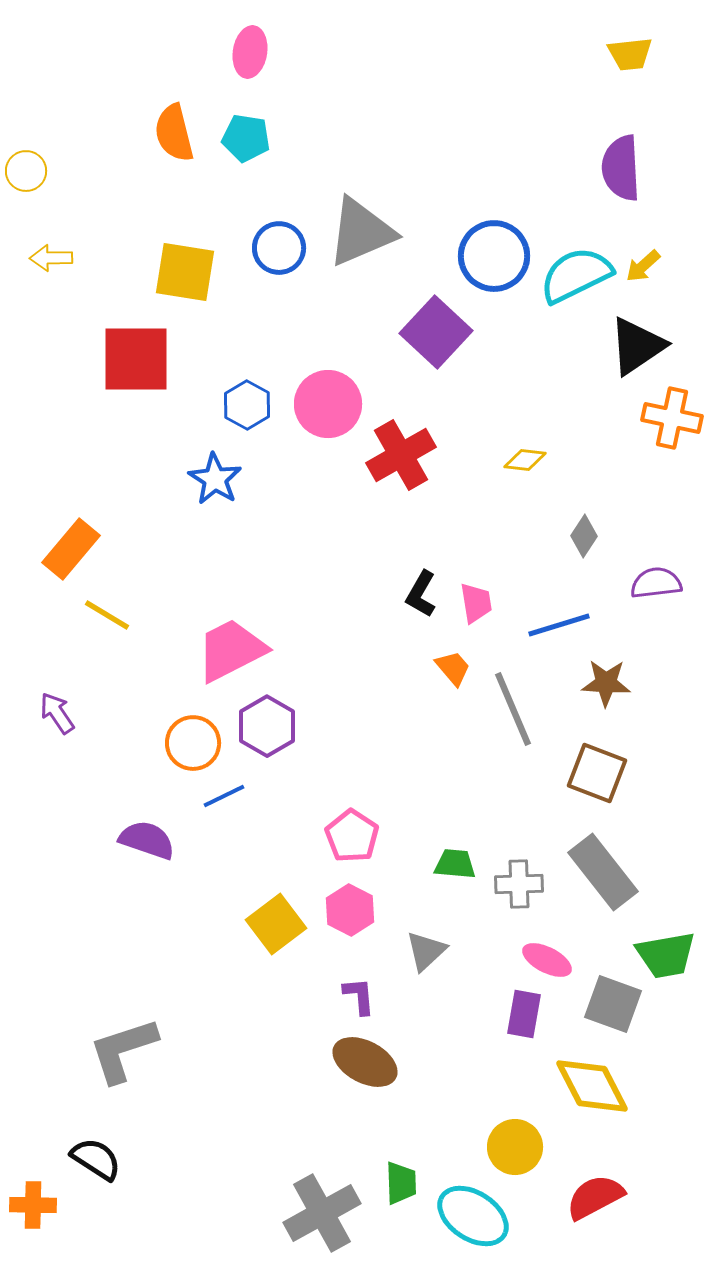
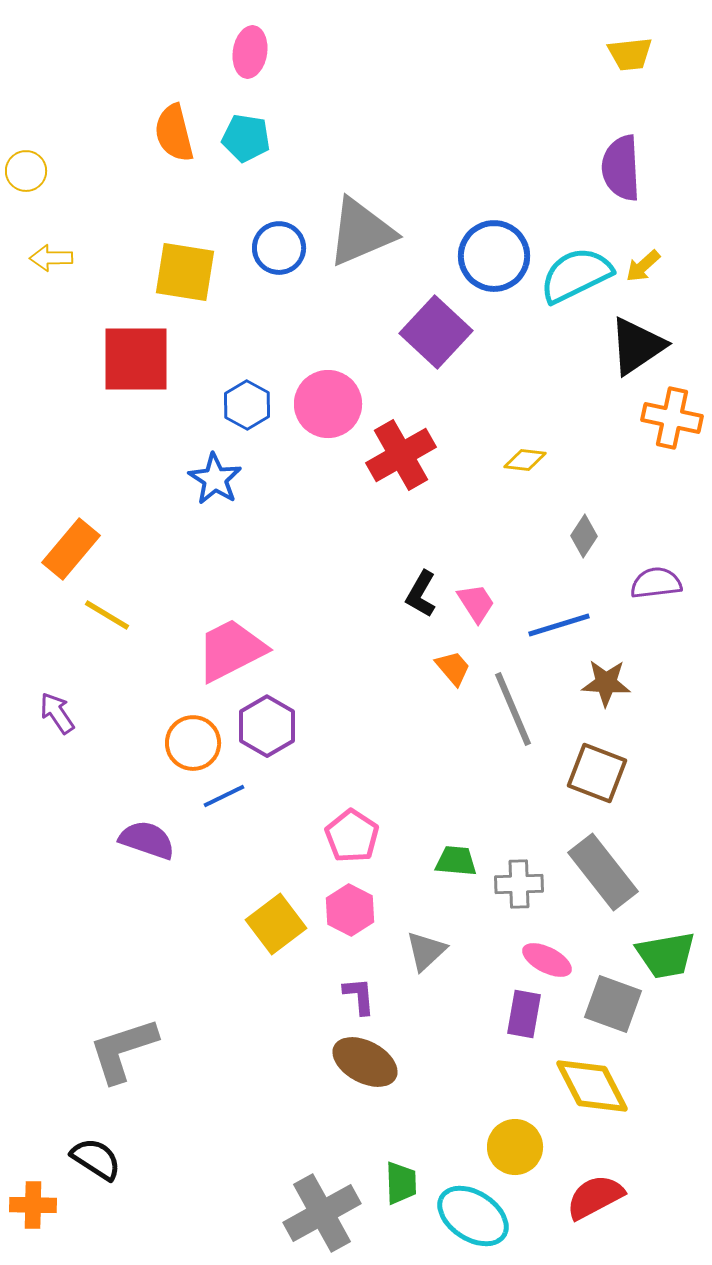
pink trapezoid at (476, 603): rotated 24 degrees counterclockwise
green trapezoid at (455, 864): moved 1 px right, 3 px up
